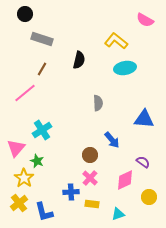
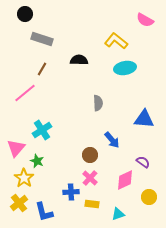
black semicircle: rotated 102 degrees counterclockwise
